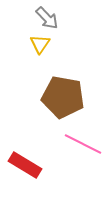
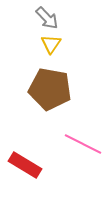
yellow triangle: moved 11 px right
brown pentagon: moved 13 px left, 8 px up
